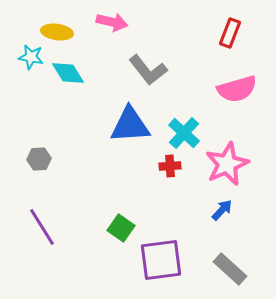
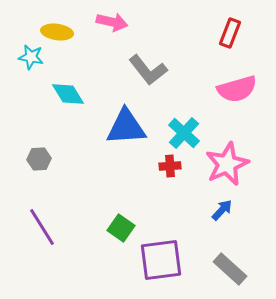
cyan diamond: moved 21 px down
blue triangle: moved 4 px left, 2 px down
